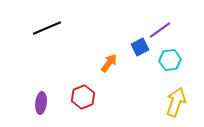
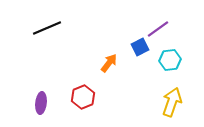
purple line: moved 2 px left, 1 px up
yellow arrow: moved 4 px left
